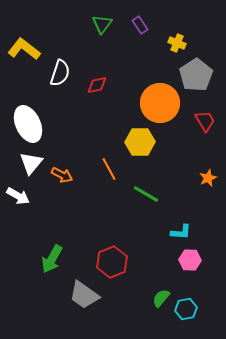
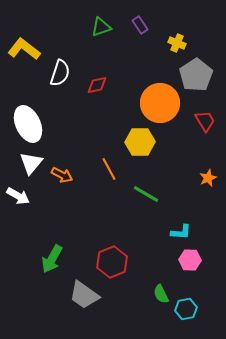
green triangle: moved 1 px left, 3 px down; rotated 35 degrees clockwise
green semicircle: moved 4 px up; rotated 66 degrees counterclockwise
